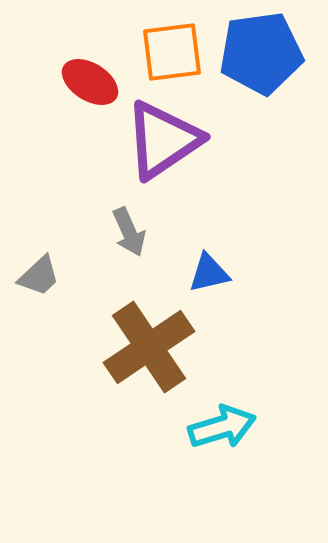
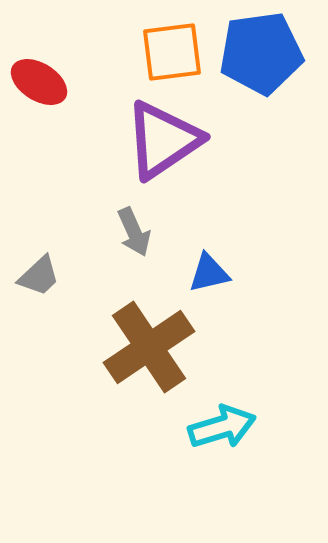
red ellipse: moved 51 px left
gray arrow: moved 5 px right
